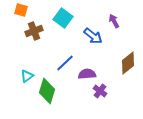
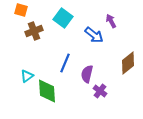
purple arrow: moved 3 px left
blue arrow: moved 1 px right, 1 px up
blue line: rotated 24 degrees counterclockwise
purple semicircle: rotated 72 degrees counterclockwise
green diamond: rotated 20 degrees counterclockwise
